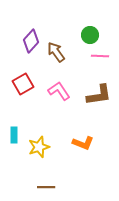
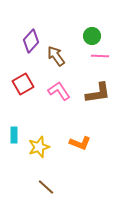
green circle: moved 2 px right, 1 px down
brown arrow: moved 4 px down
brown L-shape: moved 1 px left, 2 px up
orange L-shape: moved 3 px left
brown line: rotated 42 degrees clockwise
